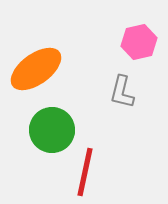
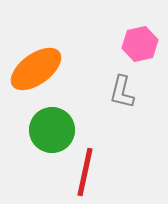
pink hexagon: moved 1 px right, 2 px down
